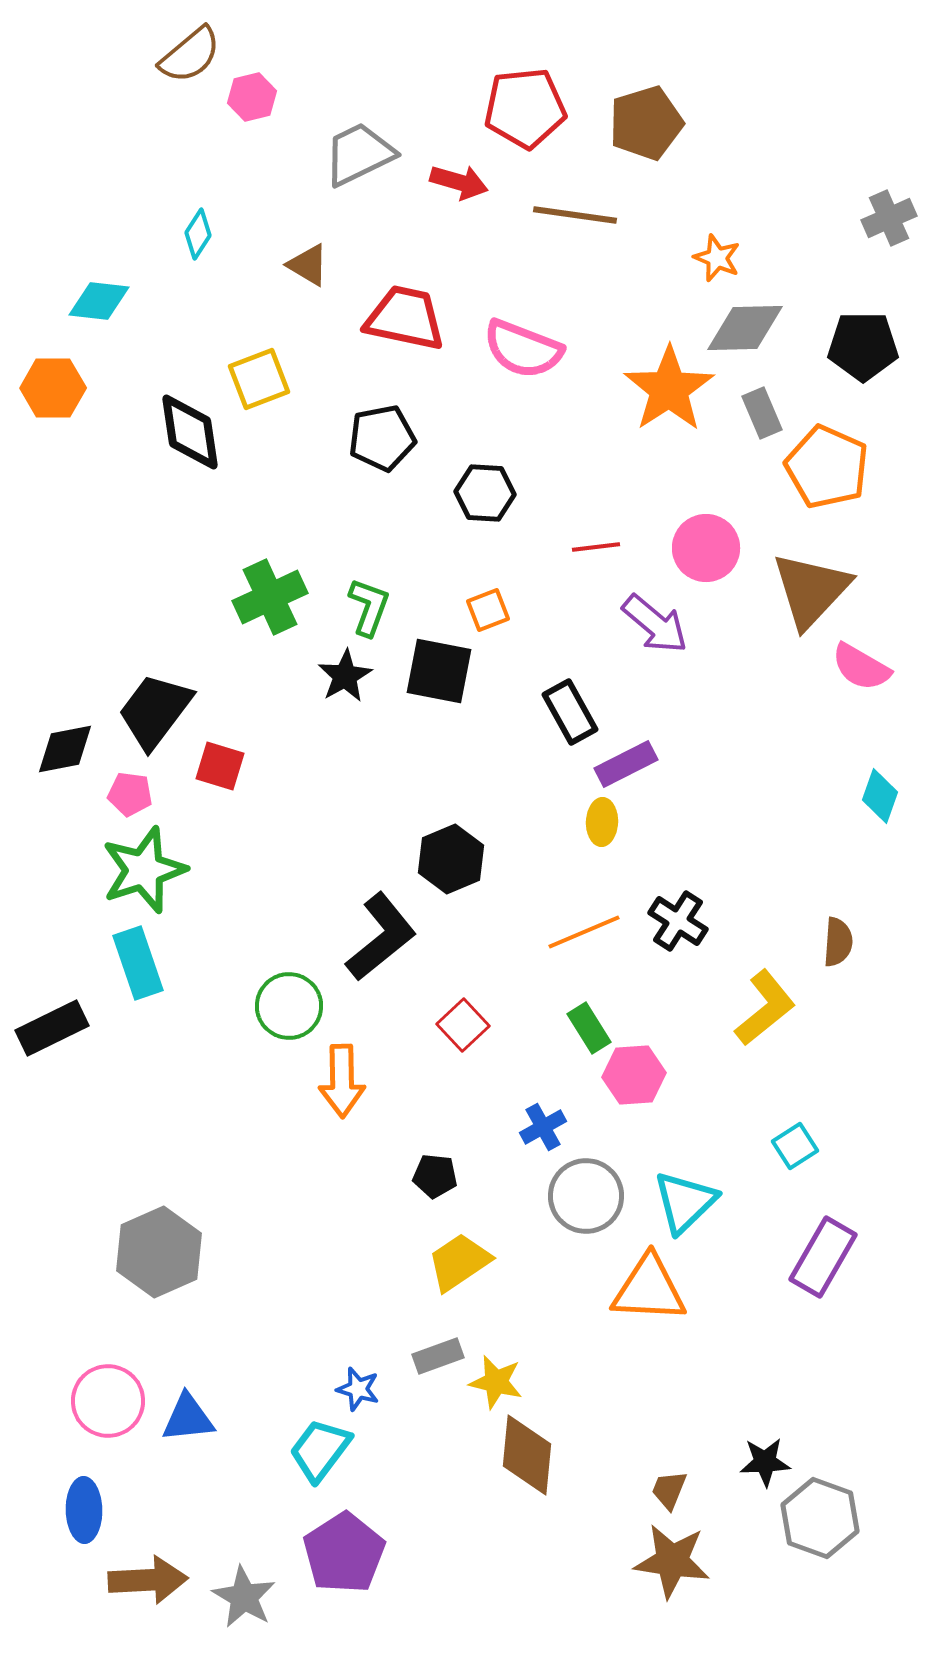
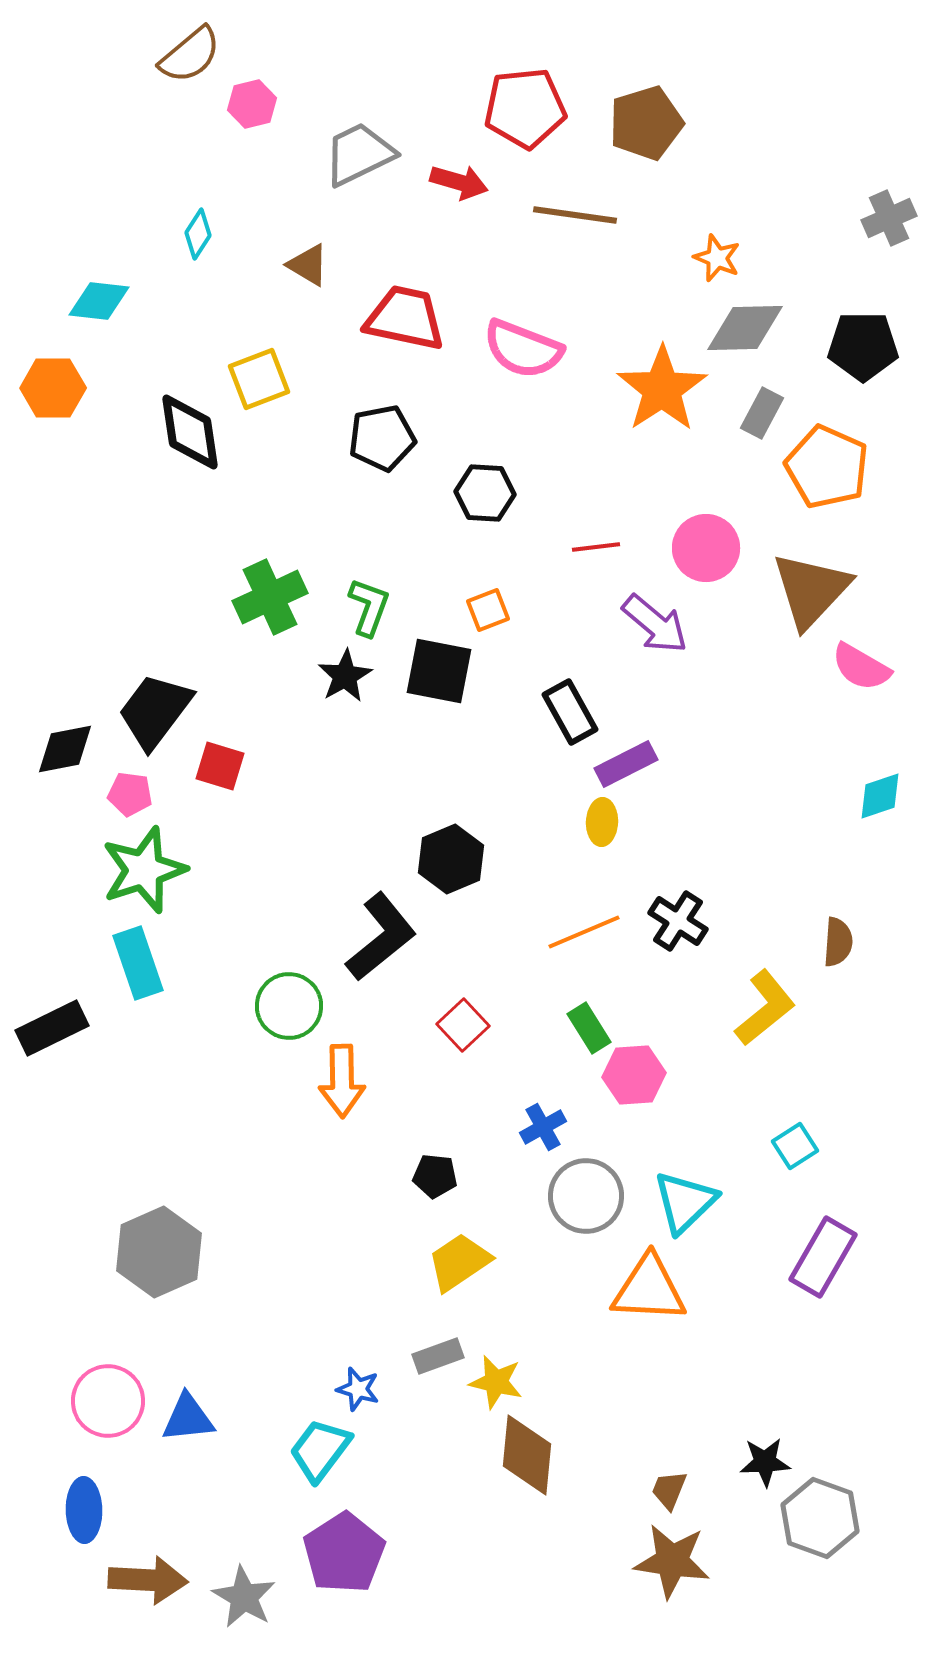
pink hexagon at (252, 97): moved 7 px down
orange star at (669, 389): moved 7 px left
gray rectangle at (762, 413): rotated 51 degrees clockwise
cyan diamond at (880, 796): rotated 52 degrees clockwise
brown arrow at (148, 1580): rotated 6 degrees clockwise
